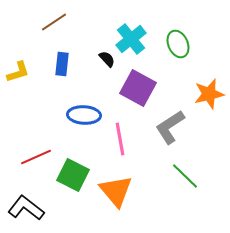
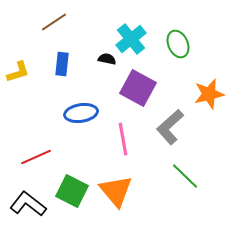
black semicircle: rotated 36 degrees counterclockwise
blue ellipse: moved 3 px left, 2 px up; rotated 12 degrees counterclockwise
gray L-shape: rotated 9 degrees counterclockwise
pink line: moved 3 px right
green square: moved 1 px left, 16 px down
black L-shape: moved 2 px right, 4 px up
